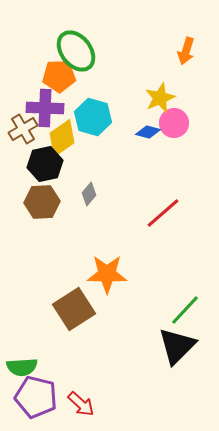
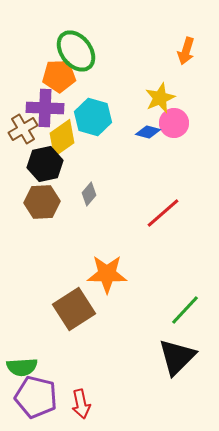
black triangle: moved 11 px down
red arrow: rotated 36 degrees clockwise
